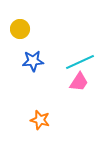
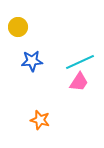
yellow circle: moved 2 px left, 2 px up
blue star: moved 1 px left
